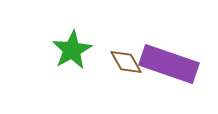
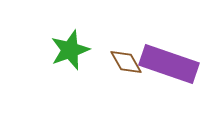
green star: moved 2 px left; rotated 9 degrees clockwise
